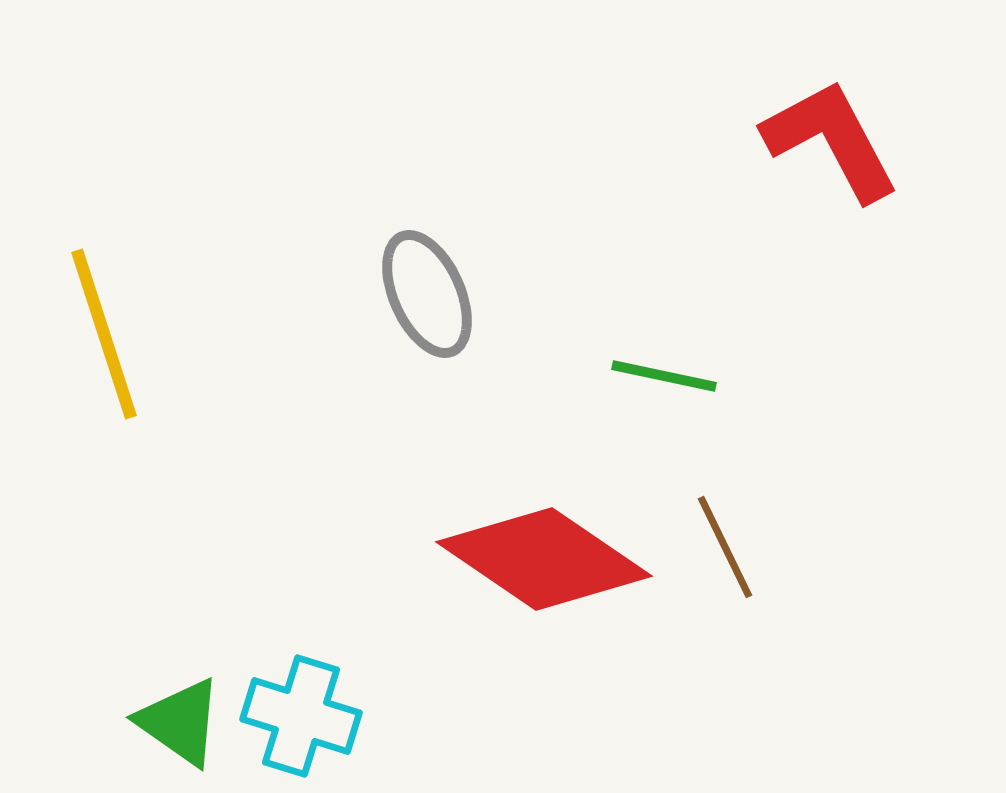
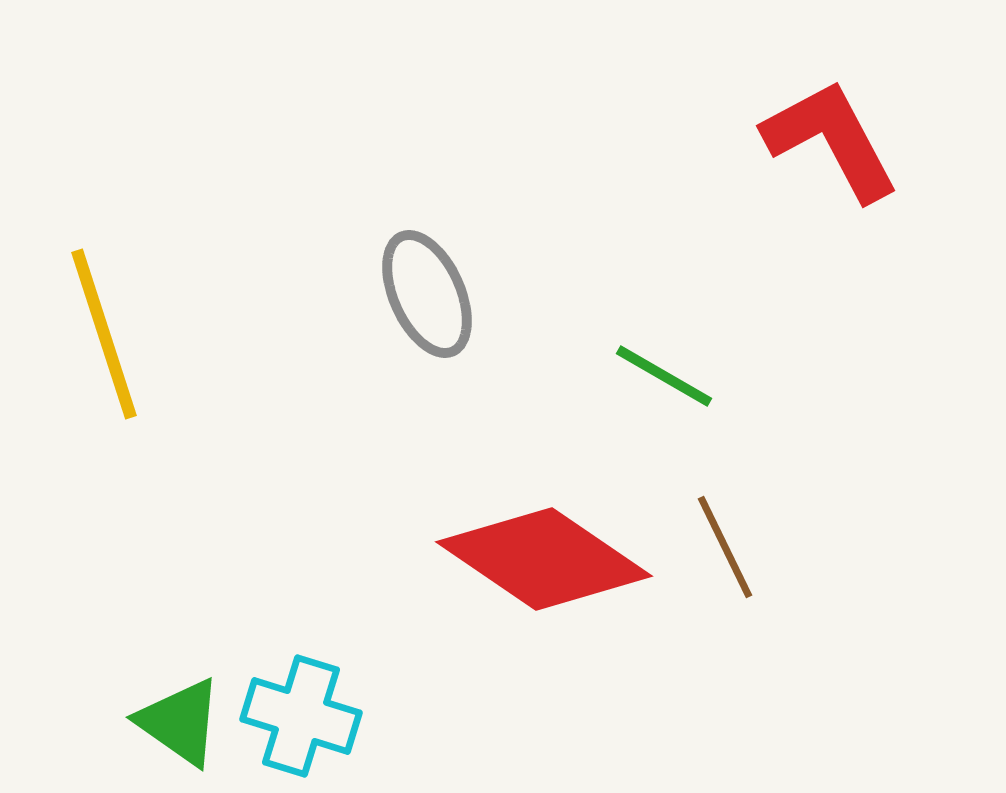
green line: rotated 18 degrees clockwise
